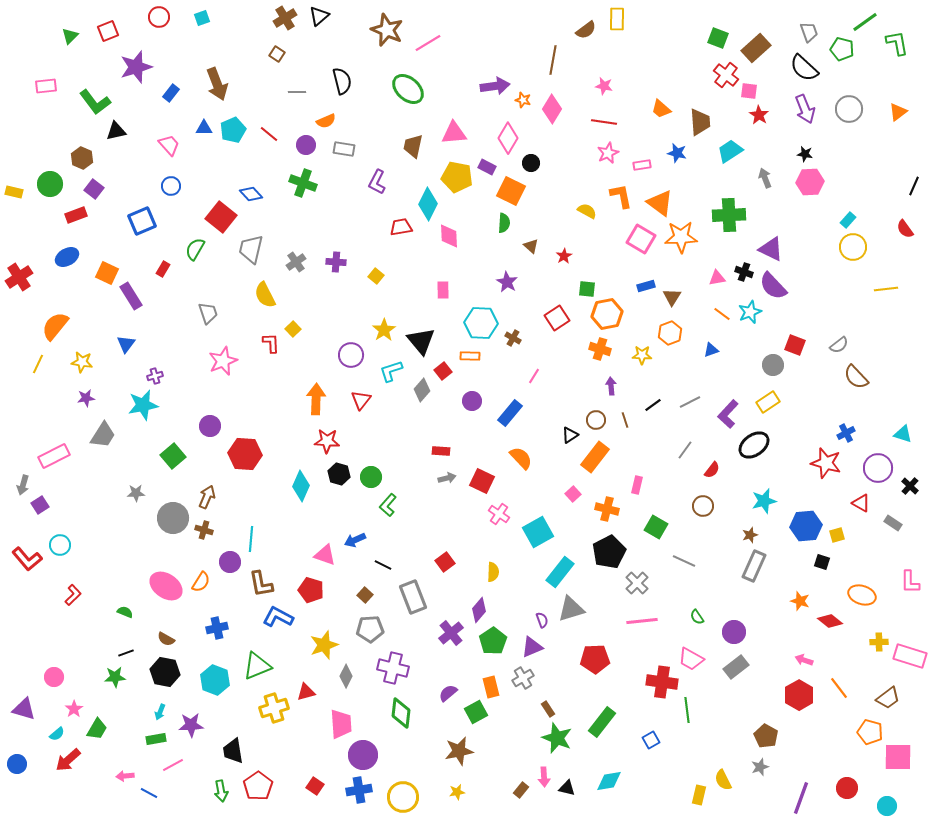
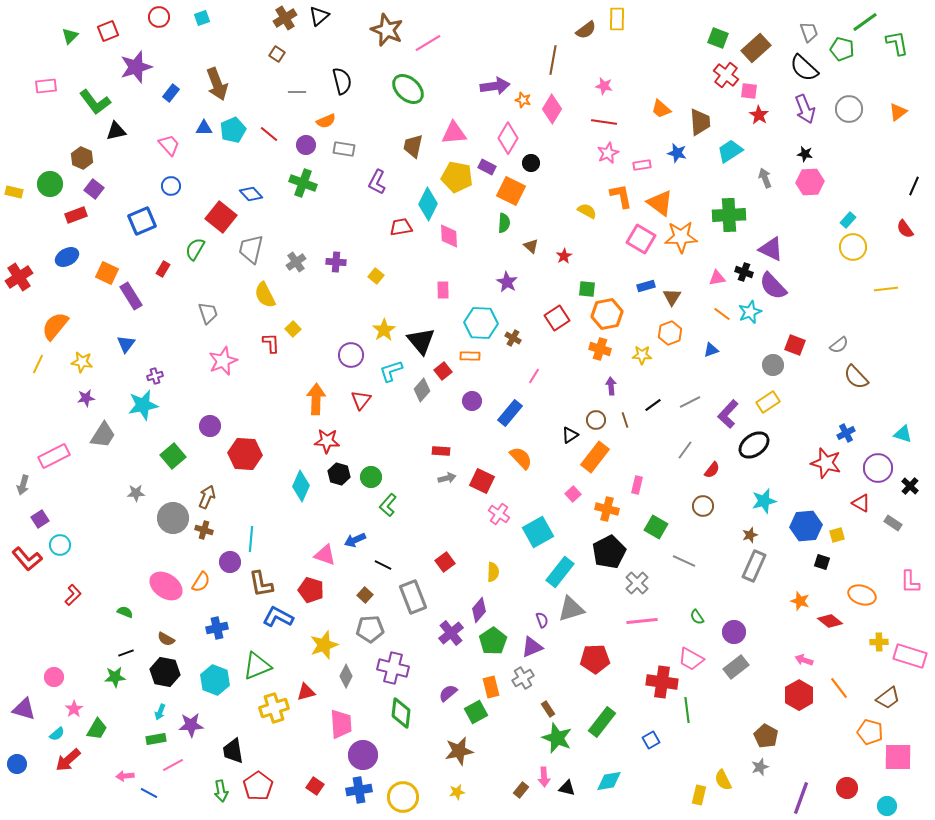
purple square at (40, 505): moved 14 px down
